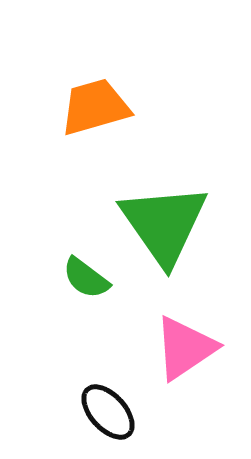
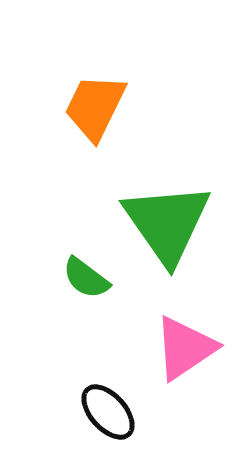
orange trapezoid: rotated 48 degrees counterclockwise
green triangle: moved 3 px right, 1 px up
